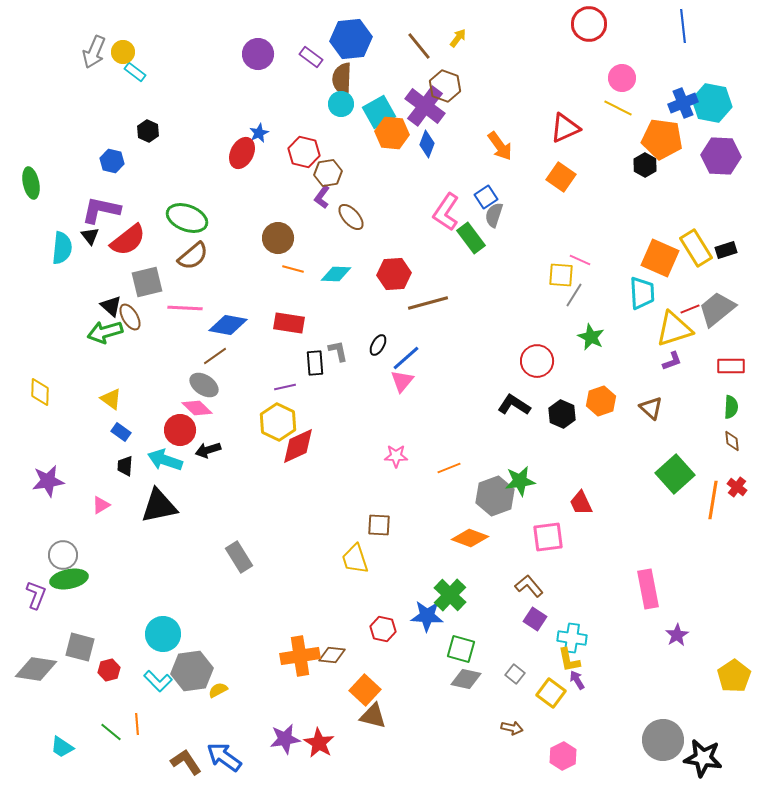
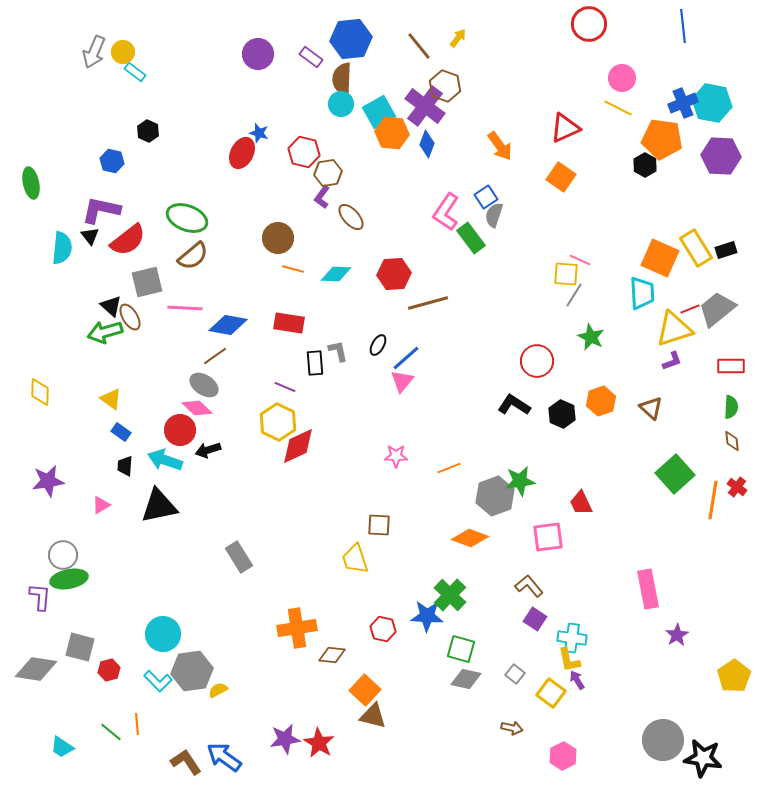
blue star at (259, 133): rotated 30 degrees counterclockwise
yellow square at (561, 275): moved 5 px right, 1 px up
purple line at (285, 387): rotated 35 degrees clockwise
purple L-shape at (36, 595): moved 4 px right, 2 px down; rotated 16 degrees counterclockwise
orange cross at (300, 656): moved 3 px left, 28 px up
